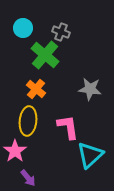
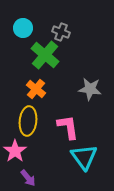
cyan triangle: moved 6 px left, 2 px down; rotated 24 degrees counterclockwise
